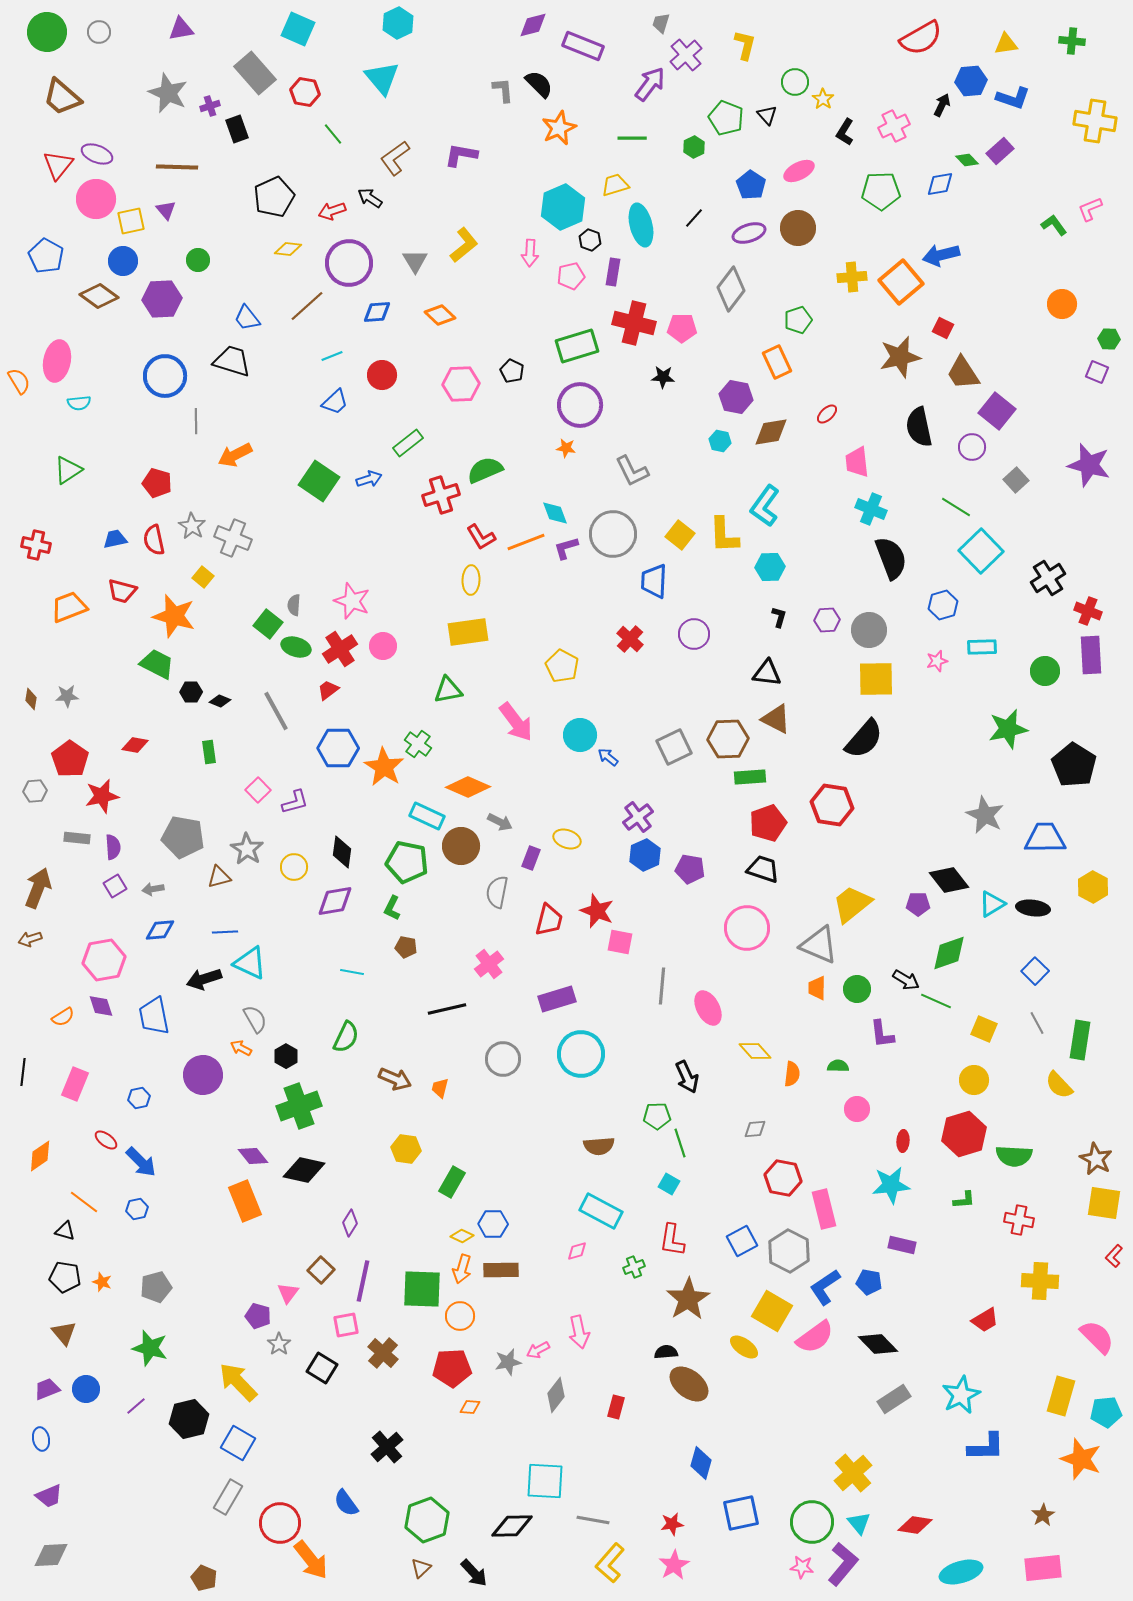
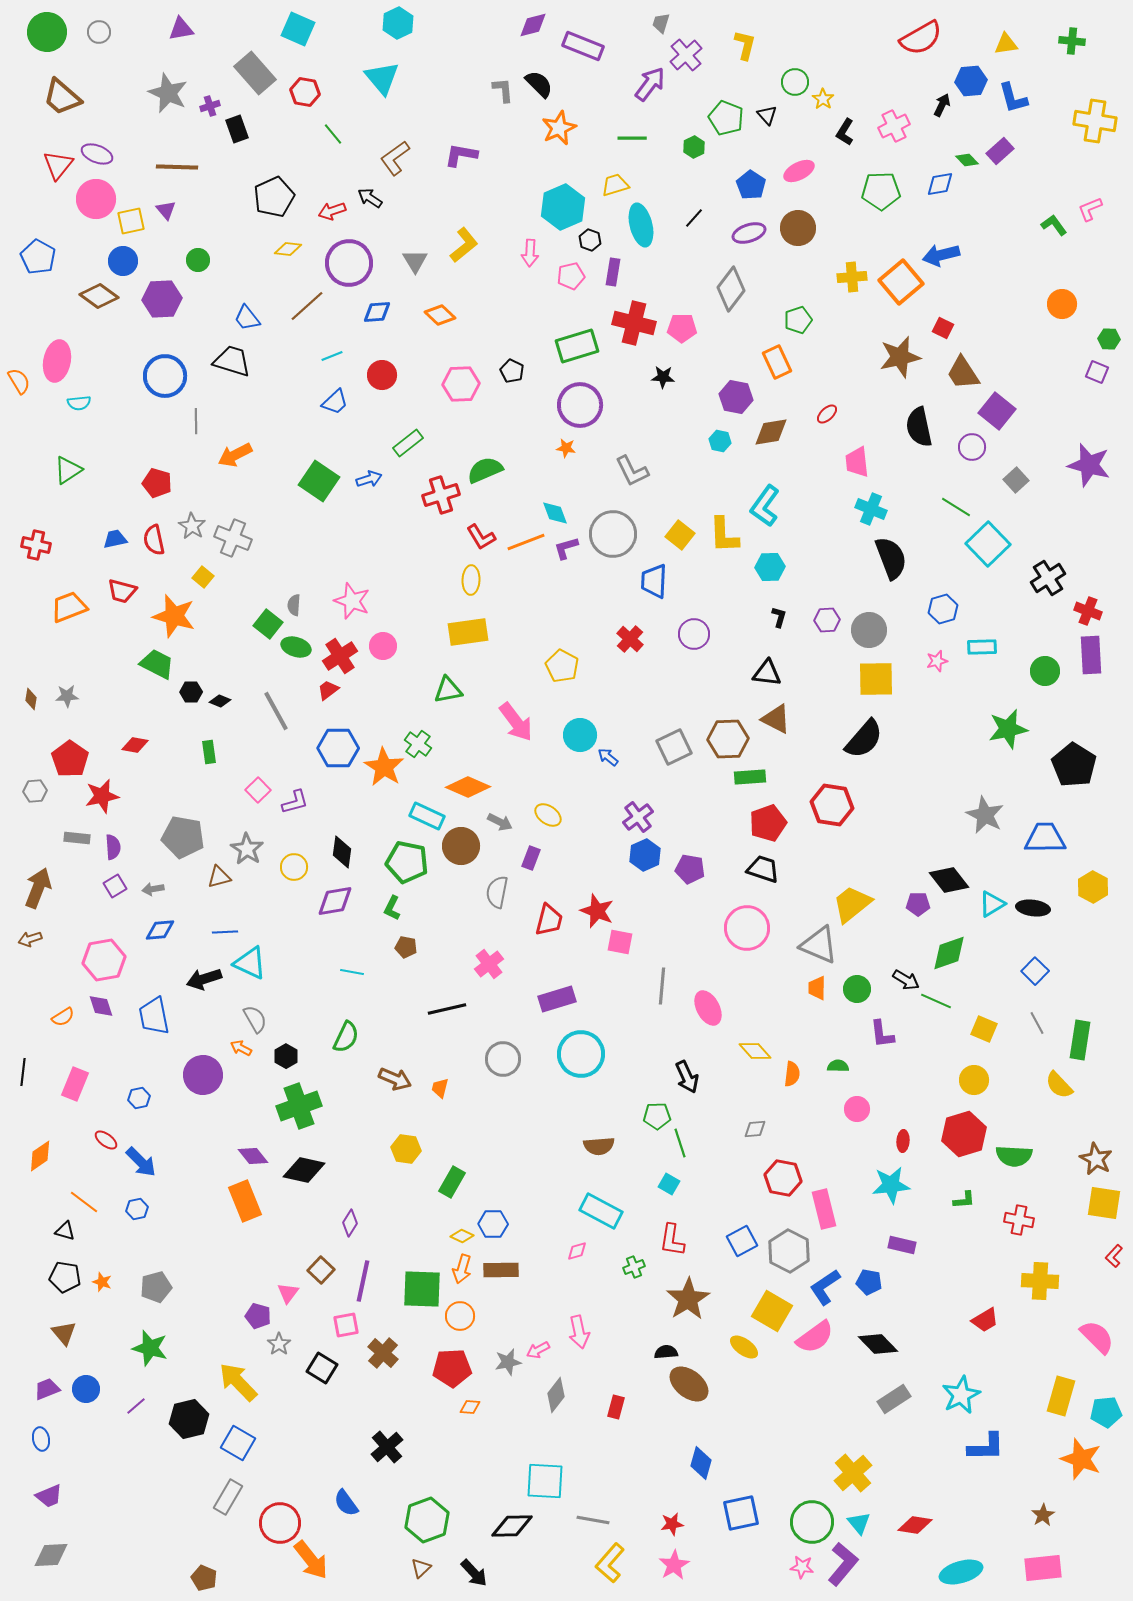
blue L-shape at (1013, 98): rotated 56 degrees clockwise
blue pentagon at (46, 256): moved 8 px left, 1 px down
cyan square at (981, 551): moved 7 px right, 7 px up
blue hexagon at (943, 605): moved 4 px down
red cross at (340, 649): moved 7 px down
yellow ellipse at (567, 839): moved 19 px left, 24 px up; rotated 16 degrees clockwise
